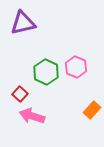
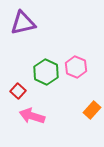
red square: moved 2 px left, 3 px up
